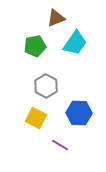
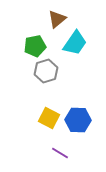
brown triangle: moved 1 px right, 1 px down; rotated 18 degrees counterclockwise
gray hexagon: moved 15 px up; rotated 15 degrees clockwise
blue hexagon: moved 1 px left, 7 px down
yellow square: moved 13 px right
purple line: moved 8 px down
